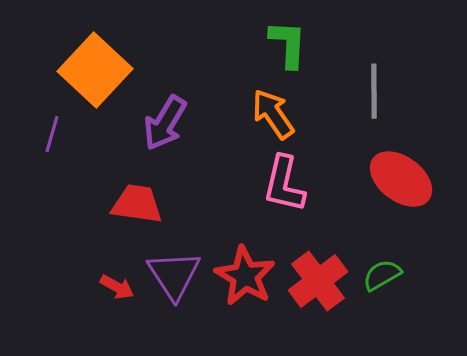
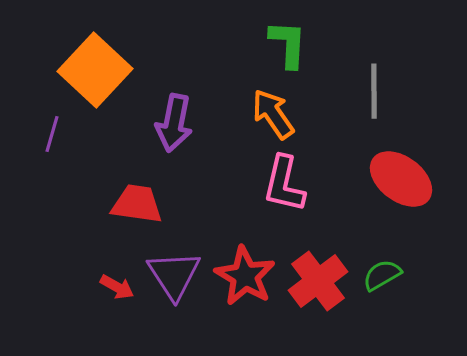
purple arrow: moved 9 px right; rotated 20 degrees counterclockwise
